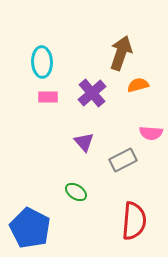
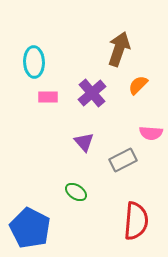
brown arrow: moved 2 px left, 4 px up
cyan ellipse: moved 8 px left
orange semicircle: rotated 30 degrees counterclockwise
red semicircle: moved 2 px right
